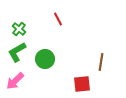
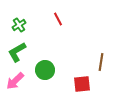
green cross: moved 4 px up; rotated 16 degrees clockwise
green circle: moved 11 px down
